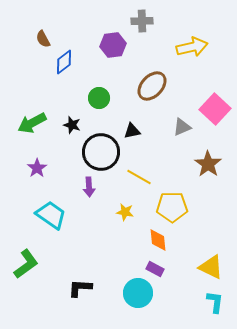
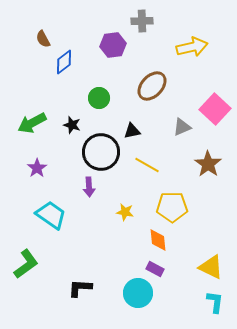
yellow line: moved 8 px right, 12 px up
